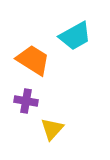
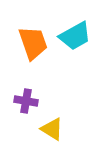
orange trapezoid: moved 17 px up; rotated 39 degrees clockwise
yellow triangle: rotated 40 degrees counterclockwise
